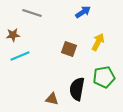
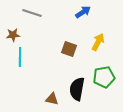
cyan line: moved 1 px down; rotated 66 degrees counterclockwise
